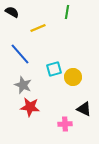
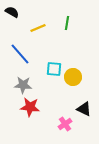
green line: moved 11 px down
cyan square: rotated 21 degrees clockwise
gray star: rotated 18 degrees counterclockwise
pink cross: rotated 32 degrees counterclockwise
